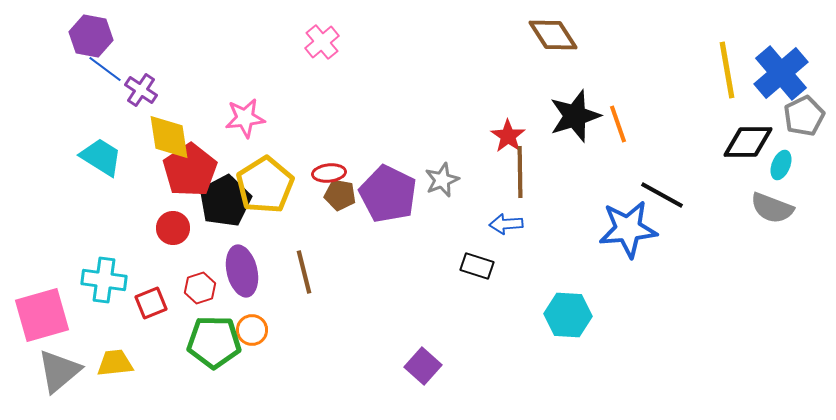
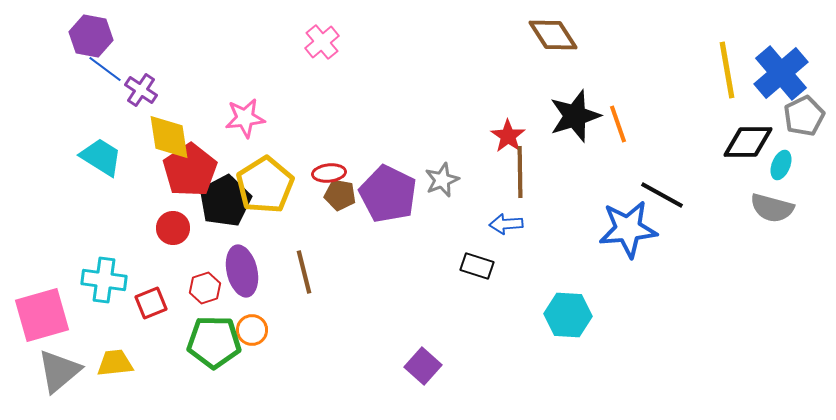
gray semicircle at (772, 208): rotated 6 degrees counterclockwise
red hexagon at (200, 288): moved 5 px right
